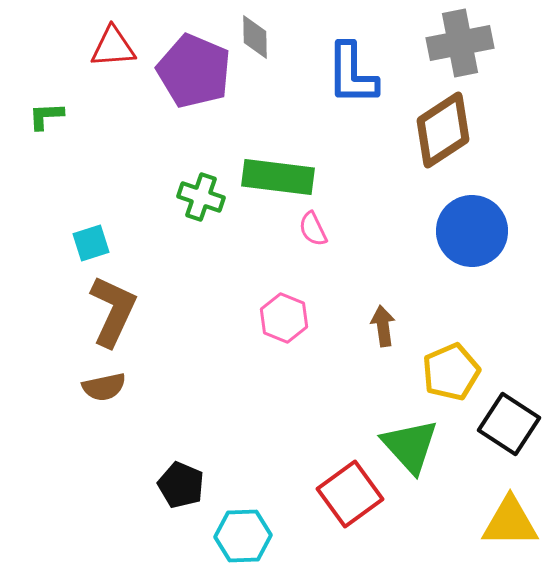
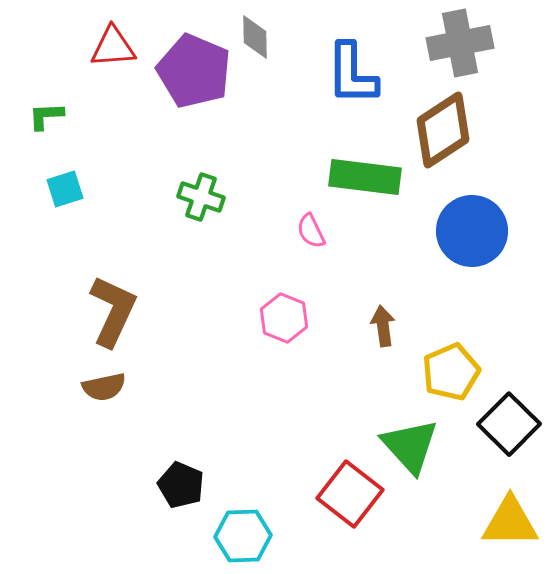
green rectangle: moved 87 px right
pink semicircle: moved 2 px left, 2 px down
cyan square: moved 26 px left, 54 px up
black square: rotated 12 degrees clockwise
red square: rotated 16 degrees counterclockwise
